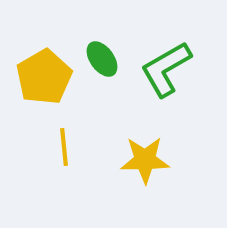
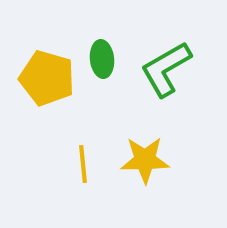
green ellipse: rotated 30 degrees clockwise
yellow pentagon: moved 3 px right, 1 px down; rotated 26 degrees counterclockwise
yellow line: moved 19 px right, 17 px down
